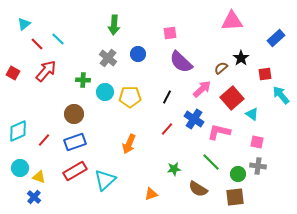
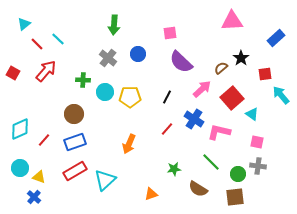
cyan diamond at (18, 131): moved 2 px right, 2 px up
